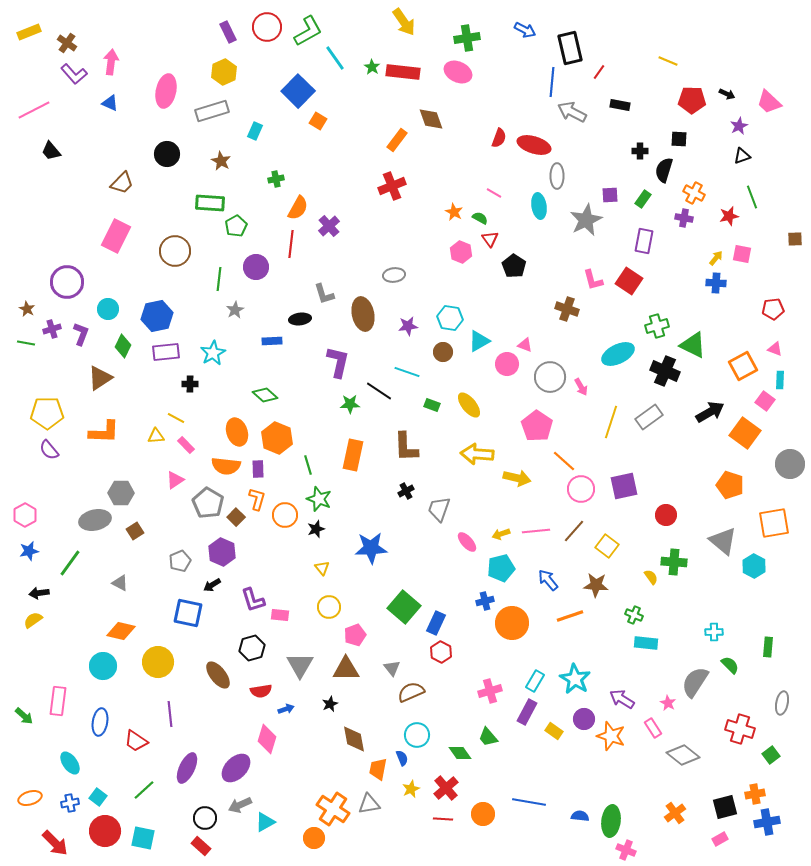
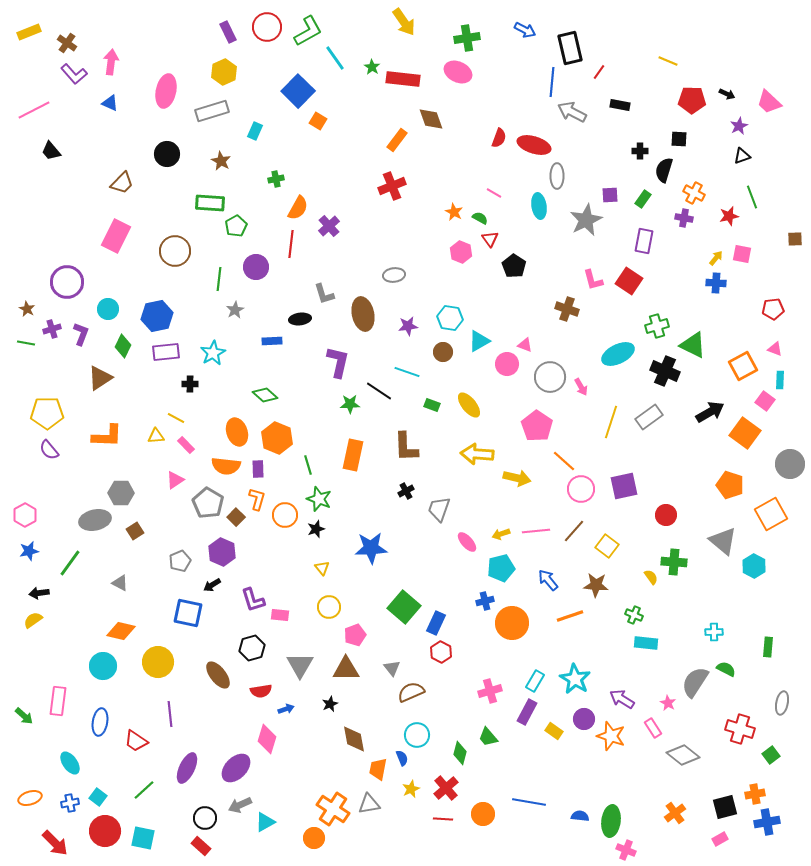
red rectangle at (403, 72): moved 7 px down
orange L-shape at (104, 432): moved 3 px right, 4 px down
orange square at (774, 523): moved 3 px left, 9 px up; rotated 20 degrees counterclockwise
green semicircle at (730, 665): moved 4 px left, 4 px down; rotated 18 degrees counterclockwise
green diamond at (460, 753): rotated 50 degrees clockwise
